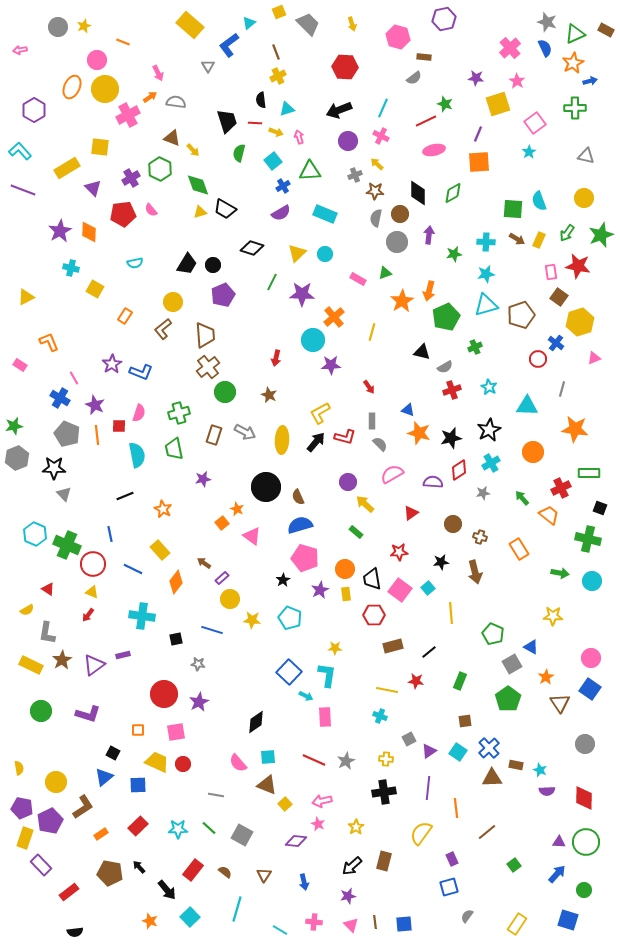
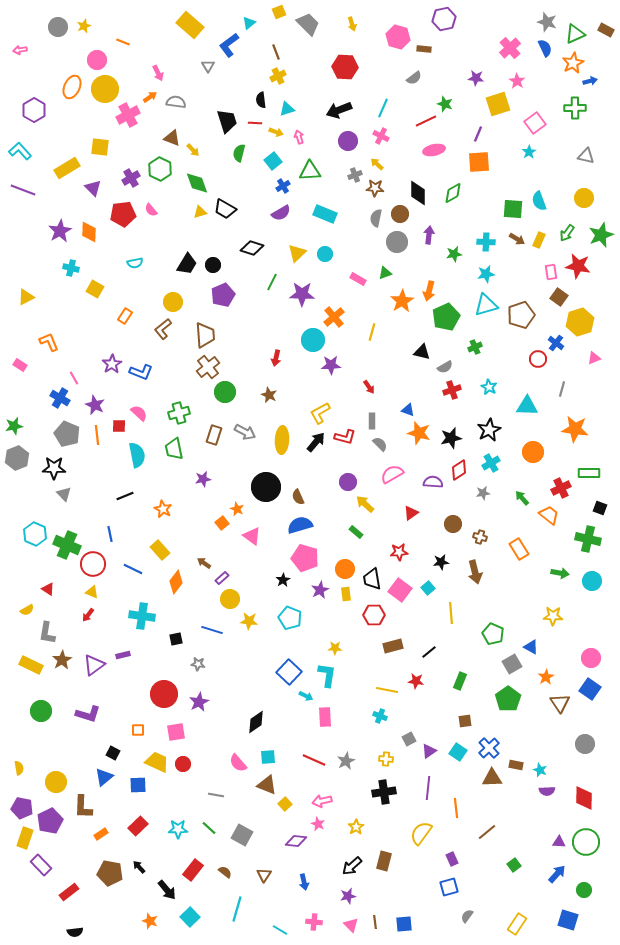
brown rectangle at (424, 57): moved 8 px up
green diamond at (198, 185): moved 1 px left, 2 px up
brown star at (375, 191): moved 3 px up
pink semicircle at (139, 413): rotated 66 degrees counterclockwise
yellow star at (252, 620): moved 3 px left, 1 px down
brown L-shape at (83, 807): rotated 125 degrees clockwise
